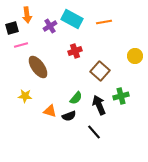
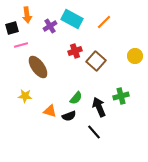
orange line: rotated 35 degrees counterclockwise
brown square: moved 4 px left, 10 px up
black arrow: moved 2 px down
